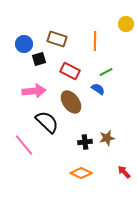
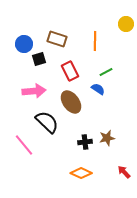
red rectangle: rotated 36 degrees clockwise
